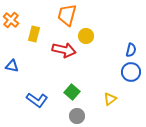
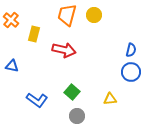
yellow circle: moved 8 px right, 21 px up
yellow triangle: rotated 32 degrees clockwise
